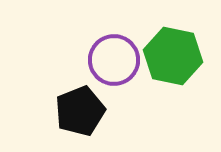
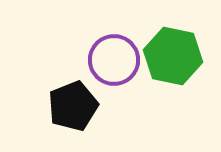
black pentagon: moved 7 px left, 5 px up
